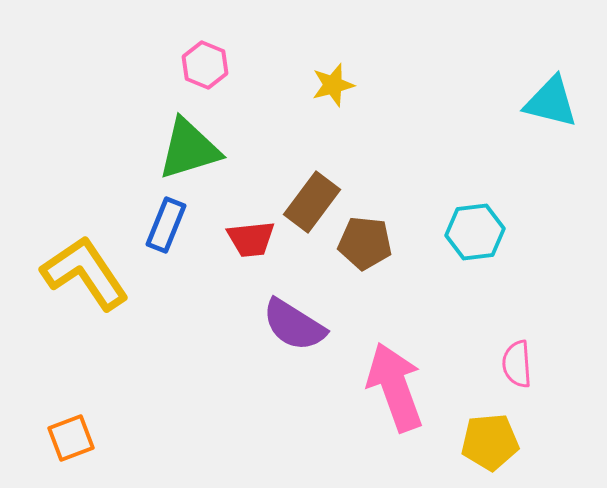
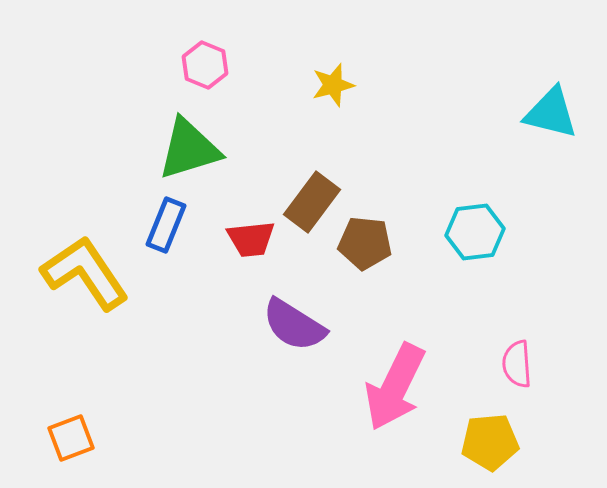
cyan triangle: moved 11 px down
pink arrow: rotated 134 degrees counterclockwise
